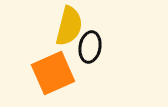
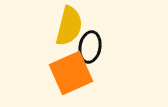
orange square: moved 18 px right
